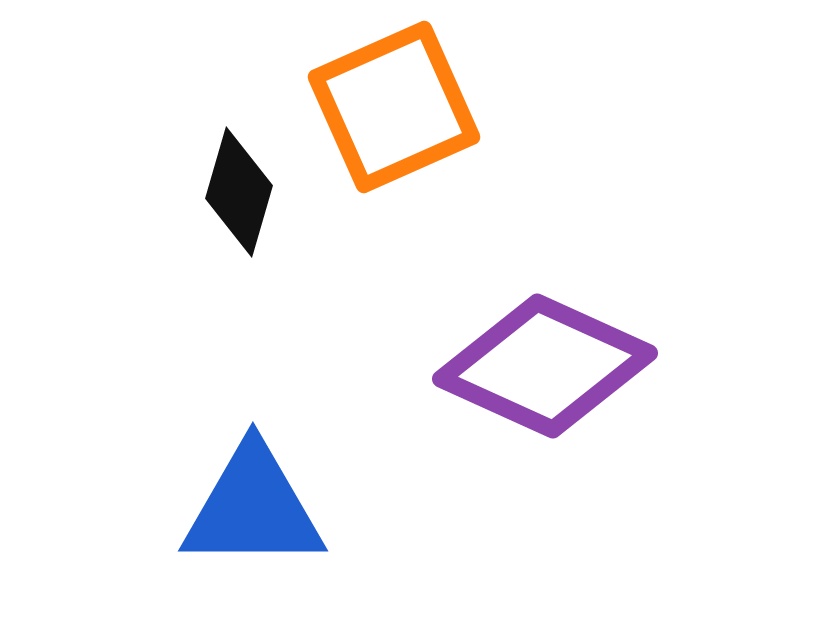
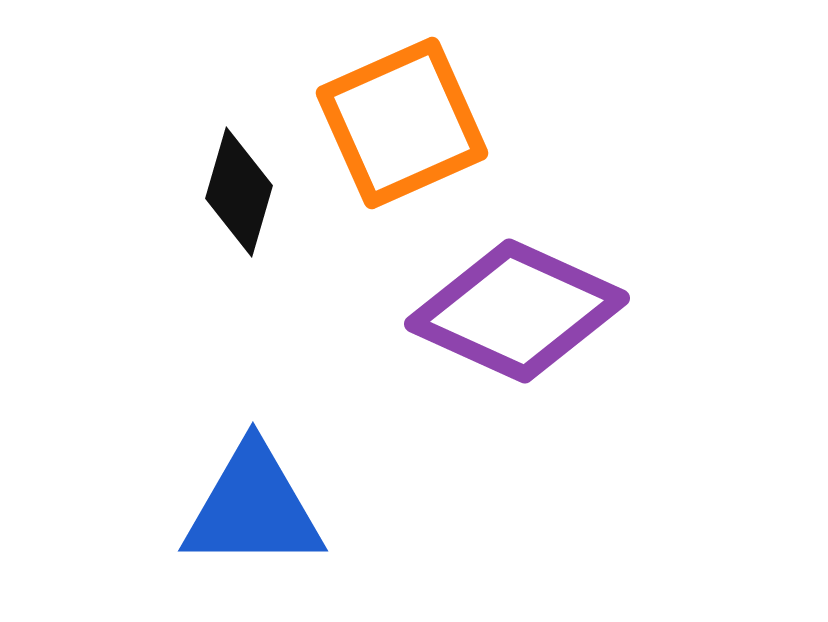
orange square: moved 8 px right, 16 px down
purple diamond: moved 28 px left, 55 px up
